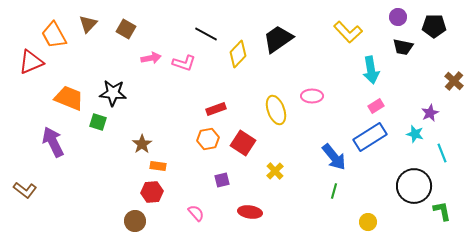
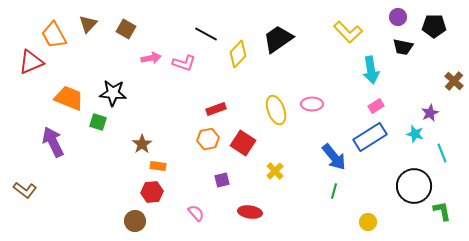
pink ellipse at (312, 96): moved 8 px down
